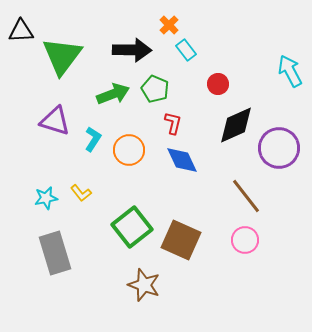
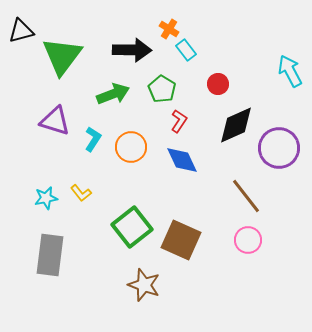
orange cross: moved 4 px down; rotated 12 degrees counterclockwise
black triangle: rotated 12 degrees counterclockwise
green pentagon: moved 7 px right; rotated 8 degrees clockwise
red L-shape: moved 6 px right, 2 px up; rotated 20 degrees clockwise
orange circle: moved 2 px right, 3 px up
pink circle: moved 3 px right
gray rectangle: moved 5 px left, 2 px down; rotated 24 degrees clockwise
